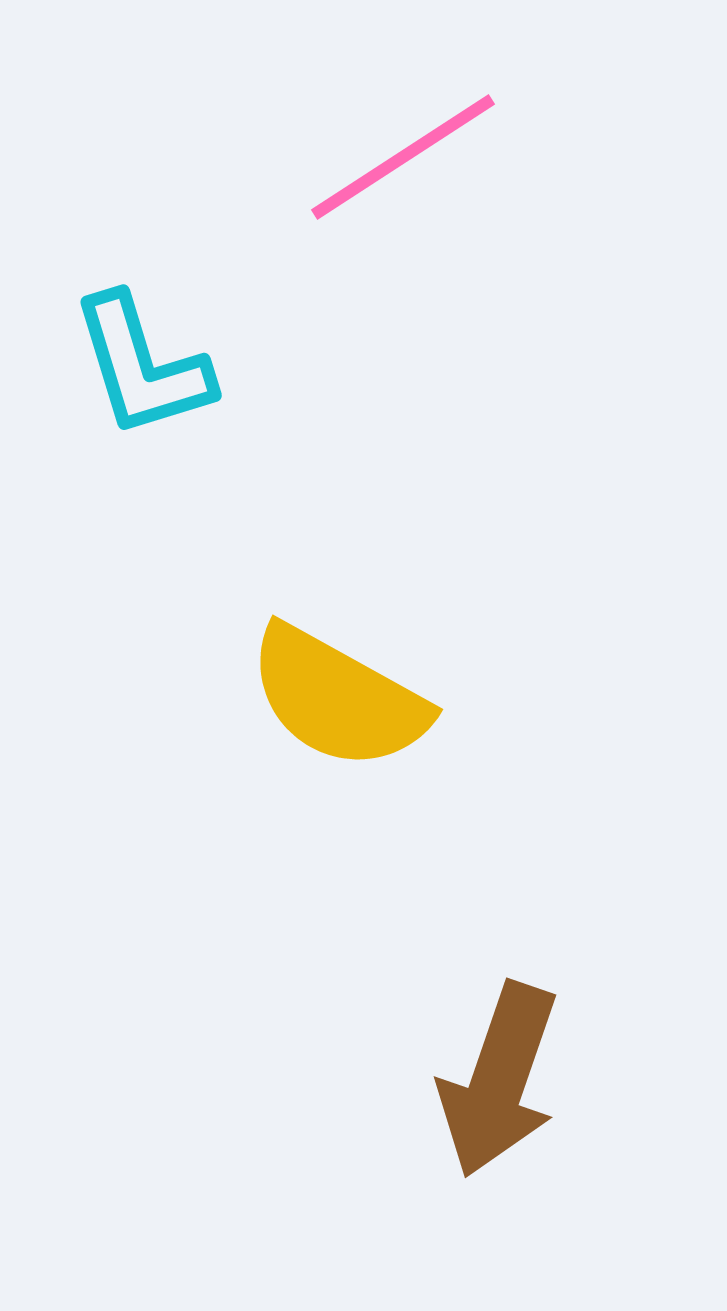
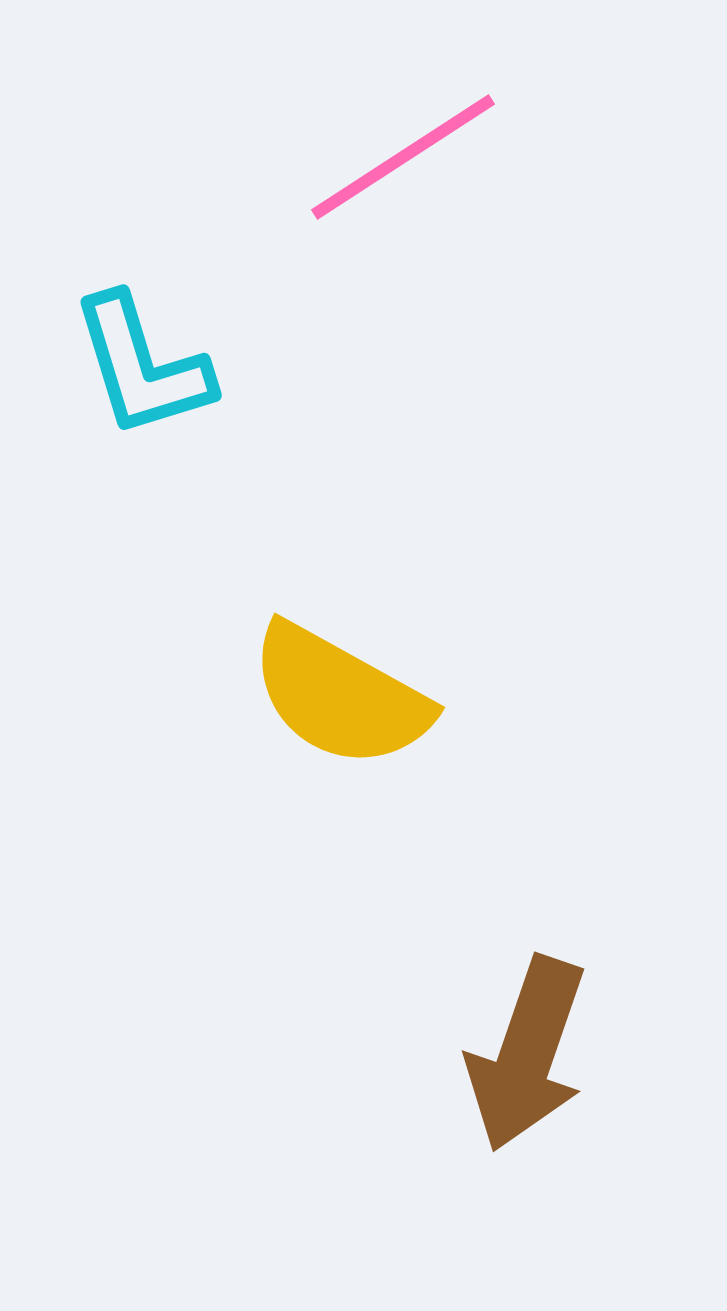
yellow semicircle: moved 2 px right, 2 px up
brown arrow: moved 28 px right, 26 px up
